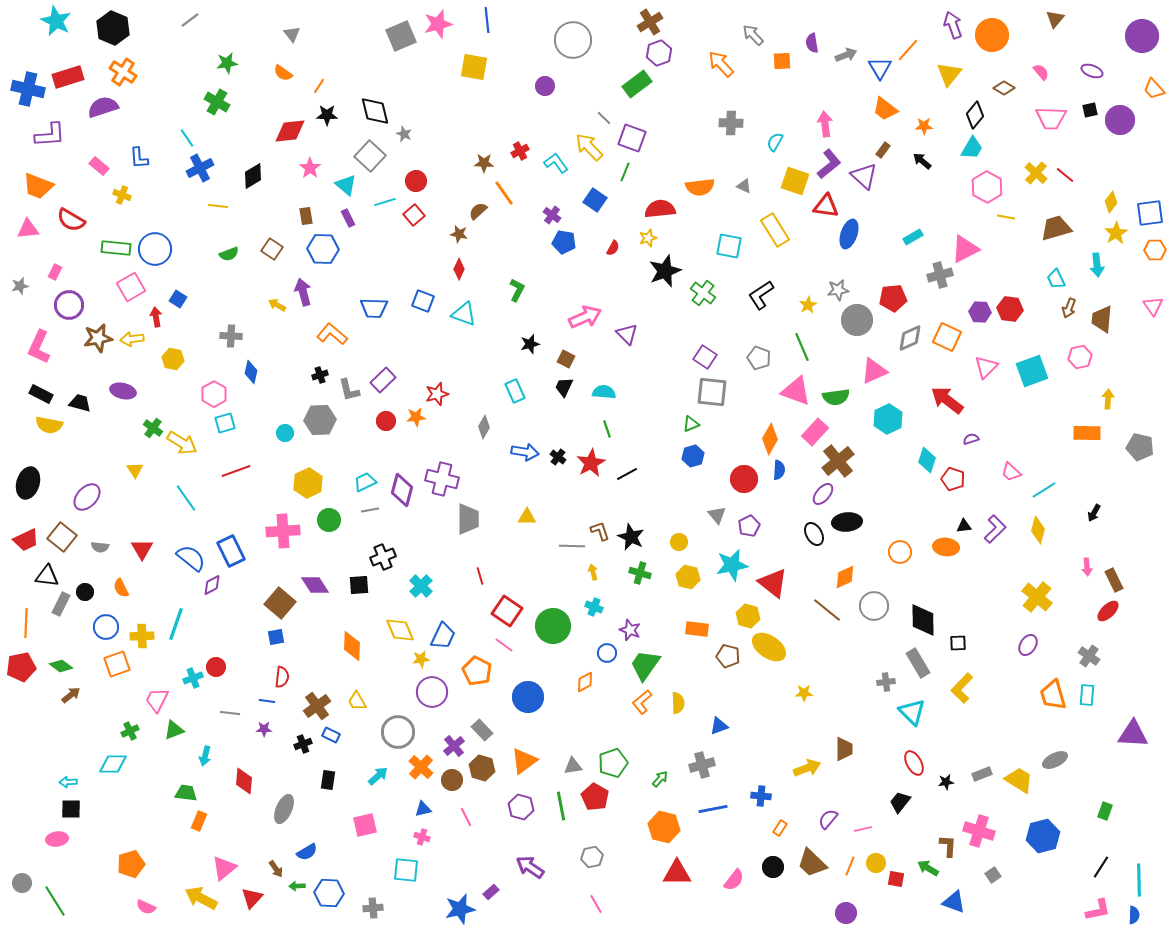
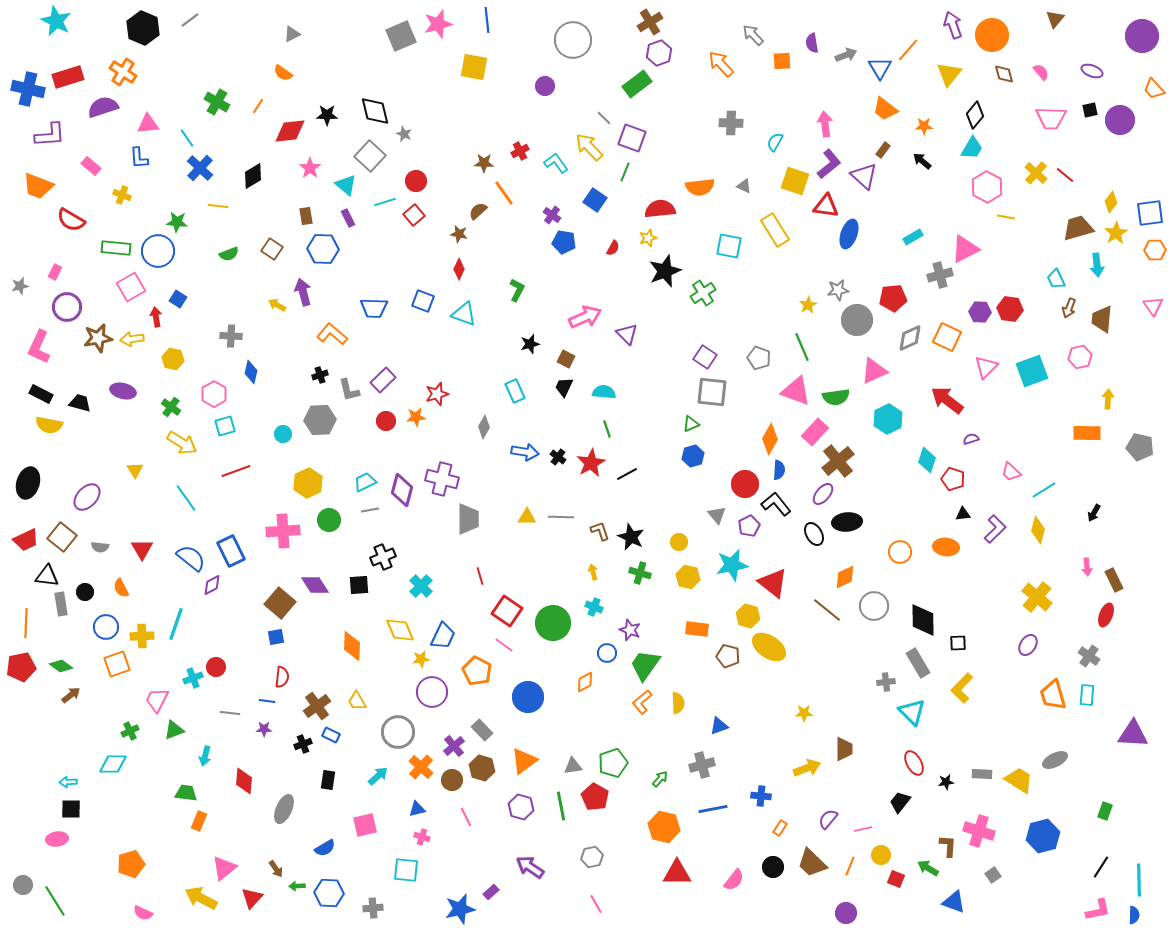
black hexagon at (113, 28): moved 30 px right
gray triangle at (292, 34): rotated 42 degrees clockwise
green star at (227, 63): moved 50 px left, 159 px down; rotated 15 degrees clockwise
orange line at (319, 86): moved 61 px left, 20 px down
brown diamond at (1004, 88): moved 14 px up; rotated 45 degrees clockwise
pink rectangle at (99, 166): moved 8 px left
blue cross at (200, 168): rotated 20 degrees counterclockwise
brown trapezoid at (1056, 228): moved 22 px right
pink triangle at (28, 229): moved 120 px right, 105 px up
blue circle at (155, 249): moved 3 px right, 2 px down
green cross at (703, 293): rotated 20 degrees clockwise
black L-shape at (761, 295): moved 15 px right, 209 px down; rotated 84 degrees clockwise
purple circle at (69, 305): moved 2 px left, 2 px down
cyan square at (225, 423): moved 3 px down
green cross at (153, 428): moved 18 px right, 21 px up
cyan circle at (285, 433): moved 2 px left, 1 px down
red circle at (744, 479): moved 1 px right, 5 px down
black triangle at (964, 526): moved 1 px left, 12 px up
gray line at (572, 546): moved 11 px left, 29 px up
gray rectangle at (61, 604): rotated 35 degrees counterclockwise
red ellipse at (1108, 611): moved 2 px left, 4 px down; rotated 25 degrees counterclockwise
green circle at (553, 626): moved 3 px up
yellow star at (804, 693): moved 20 px down
gray rectangle at (982, 774): rotated 24 degrees clockwise
blue triangle at (423, 809): moved 6 px left
blue semicircle at (307, 852): moved 18 px right, 4 px up
yellow circle at (876, 863): moved 5 px right, 8 px up
red square at (896, 879): rotated 12 degrees clockwise
gray circle at (22, 883): moved 1 px right, 2 px down
pink semicircle at (146, 907): moved 3 px left, 6 px down
